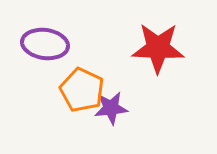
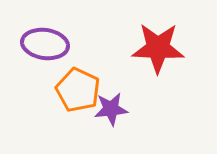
orange pentagon: moved 4 px left
purple star: moved 1 px down
